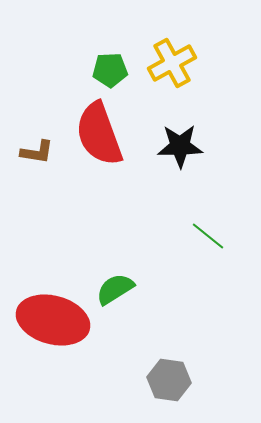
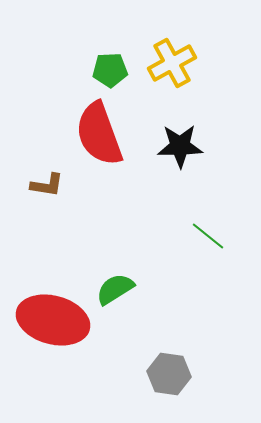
brown L-shape: moved 10 px right, 33 px down
gray hexagon: moved 6 px up
